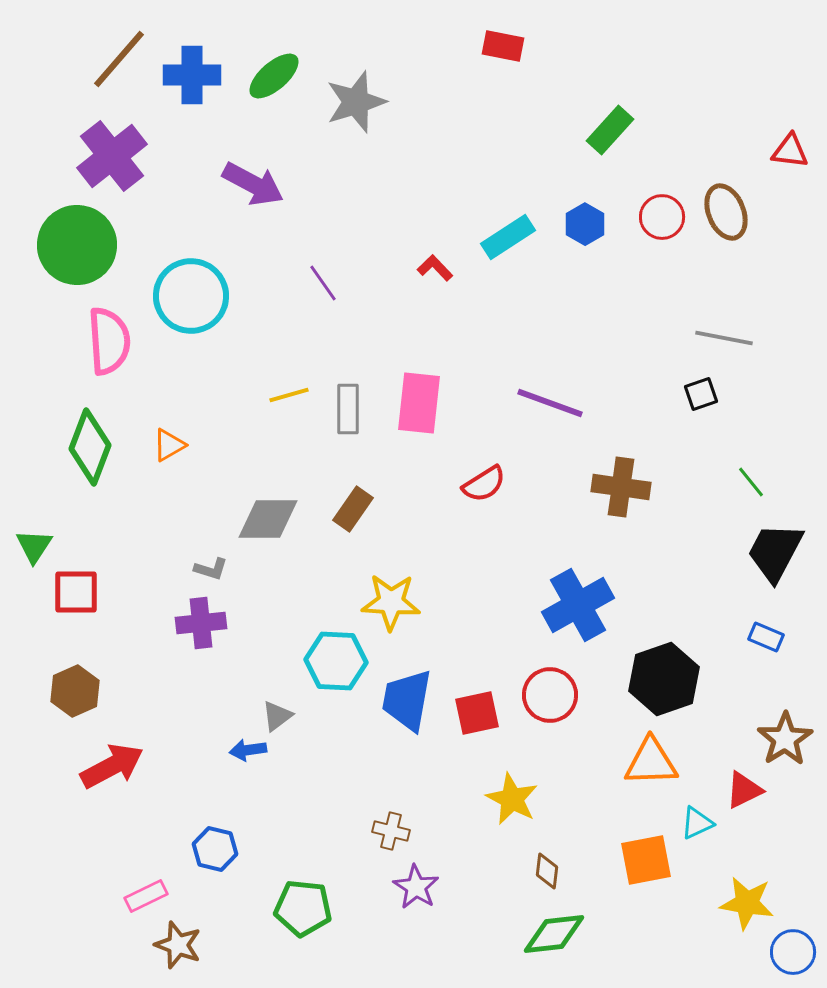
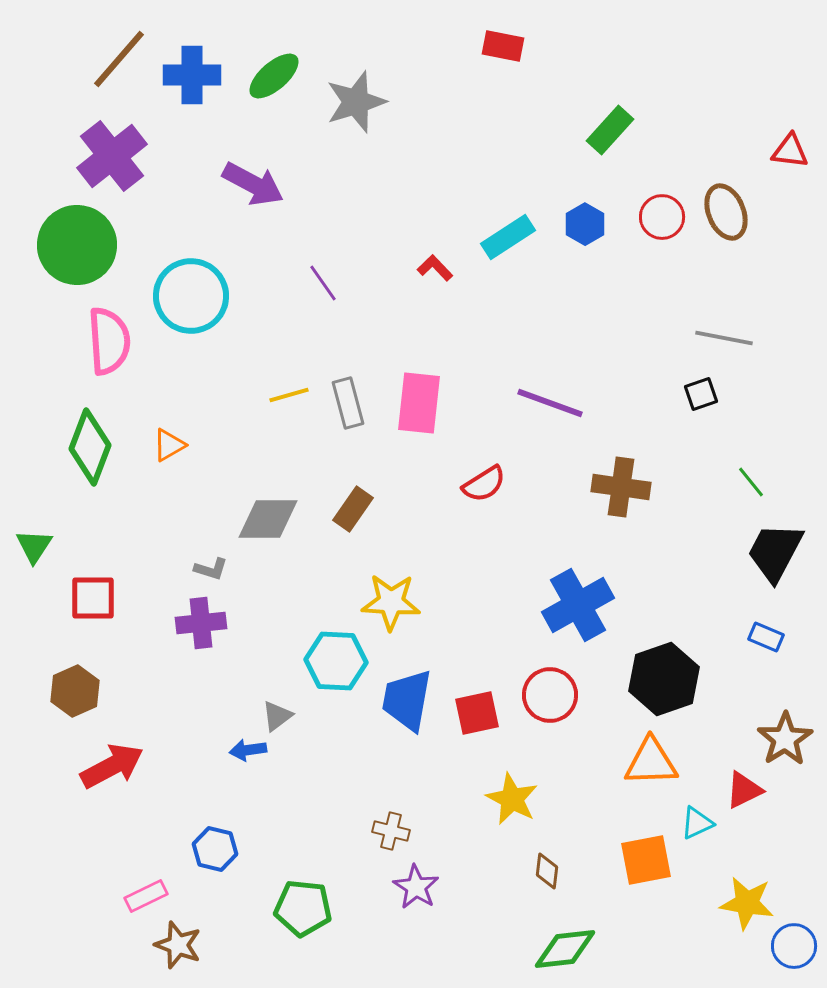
gray rectangle at (348, 409): moved 6 px up; rotated 15 degrees counterclockwise
red square at (76, 592): moved 17 px right, 6 px down
green diamond at (554, 934): moved 11 px right, 15 px down
blue circle at (793, 952): moved 1 px right, 6 px up
